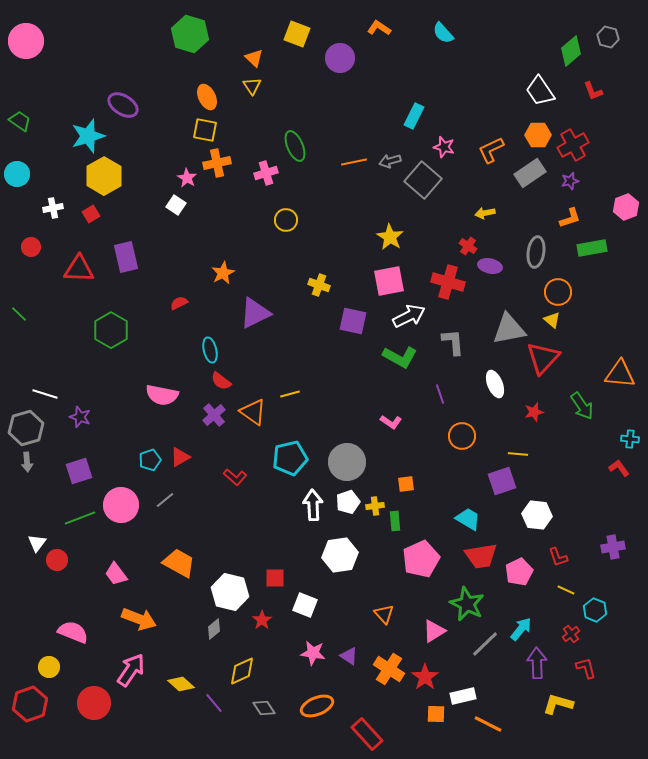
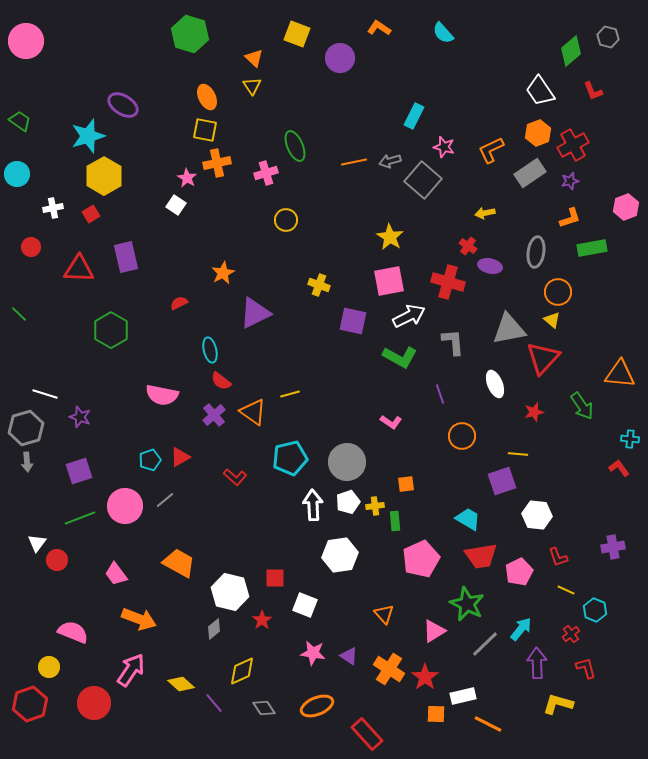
orange hexagon at (538, 135): moved 2 px up; rotated 20 degrees counterclockwise
pink circle at (121, 505): moved 4 px right, 1 px down
